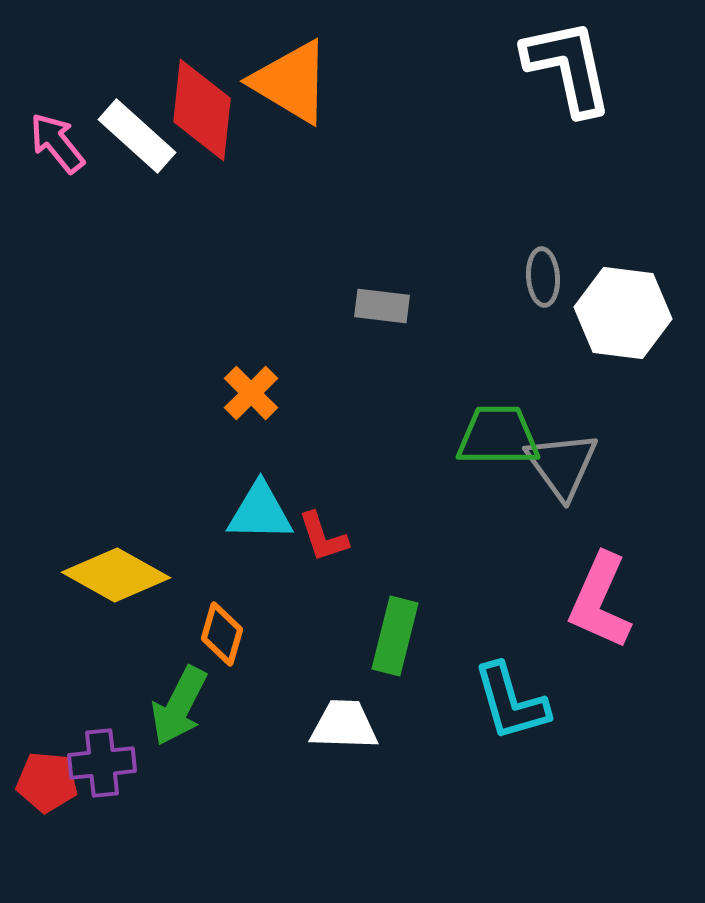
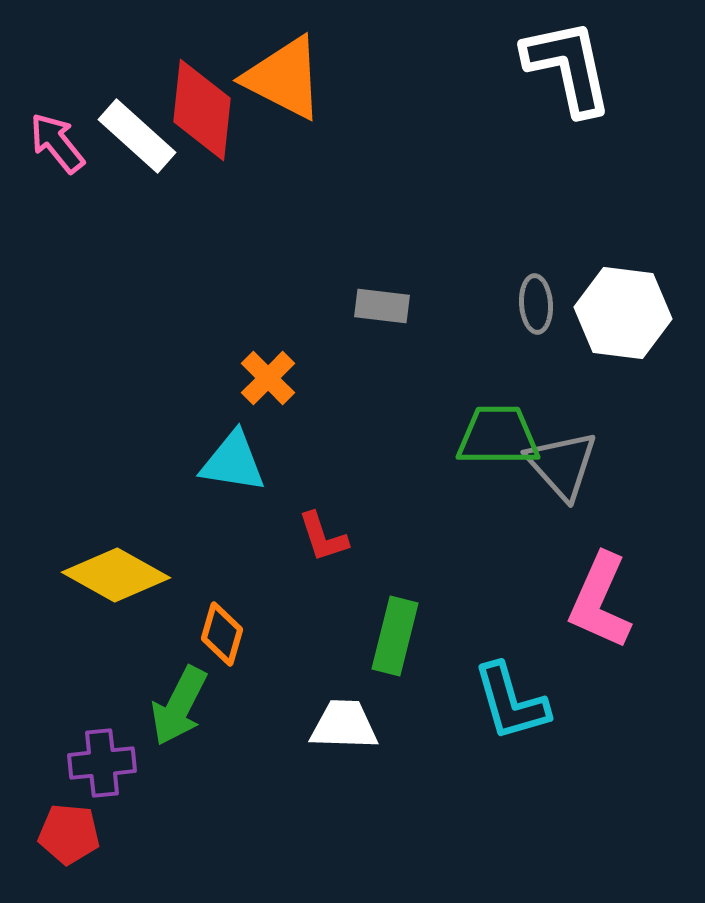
orange triangle: moved 7 px left, 4 px up; rotated 4 degrees counterclockwise
gray ellipse: moved 7 px left, 27 px down
orange cross: moved 17 px right, 15 px up
gray triangle: rotated 6 degrees counterclockwise
cyan triangle: moved 27 px left, 50 px up; rotated 8 degrees clockwise
red pentagon: moved 22 px right, 52 px down
